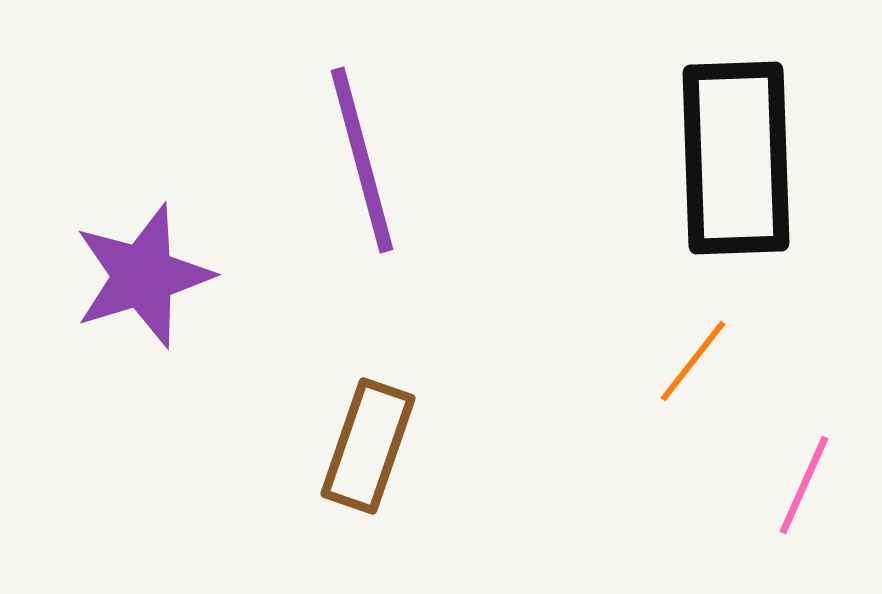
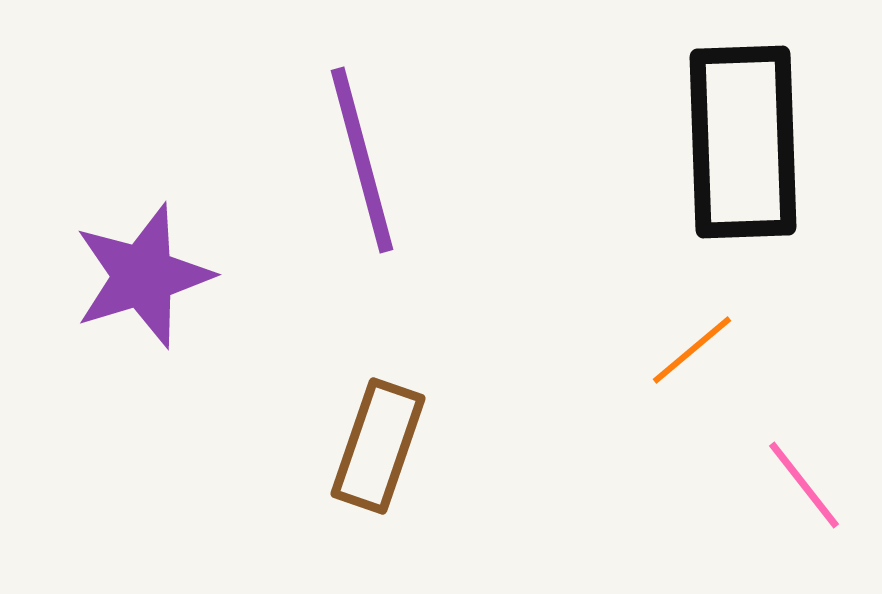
black rectangle: moved 7 px right, 16 px up
orange line: moved 1 px left, 11 px up; rotated 12 degrees clockwise
brown rectangle: moved 10 px right
pink line: rotated 62 degrees counterclockwise
